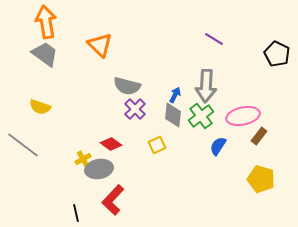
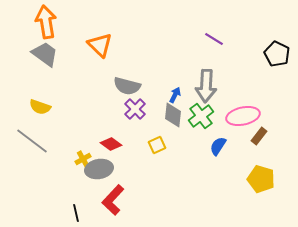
gray line: moved 9 px right, 4 px up
